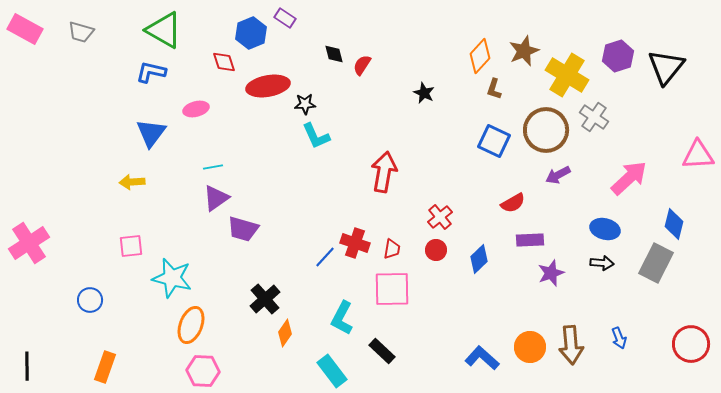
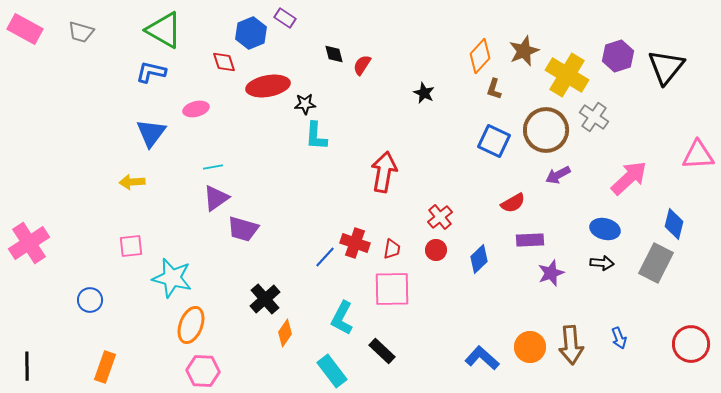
cyan L-shape at (316, 136): rotated 28 degrees clockwise
